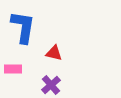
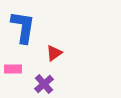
red triangle: rotated 48 degrees counterclockwise
purple cross: moved 7 px left, 1 px up
